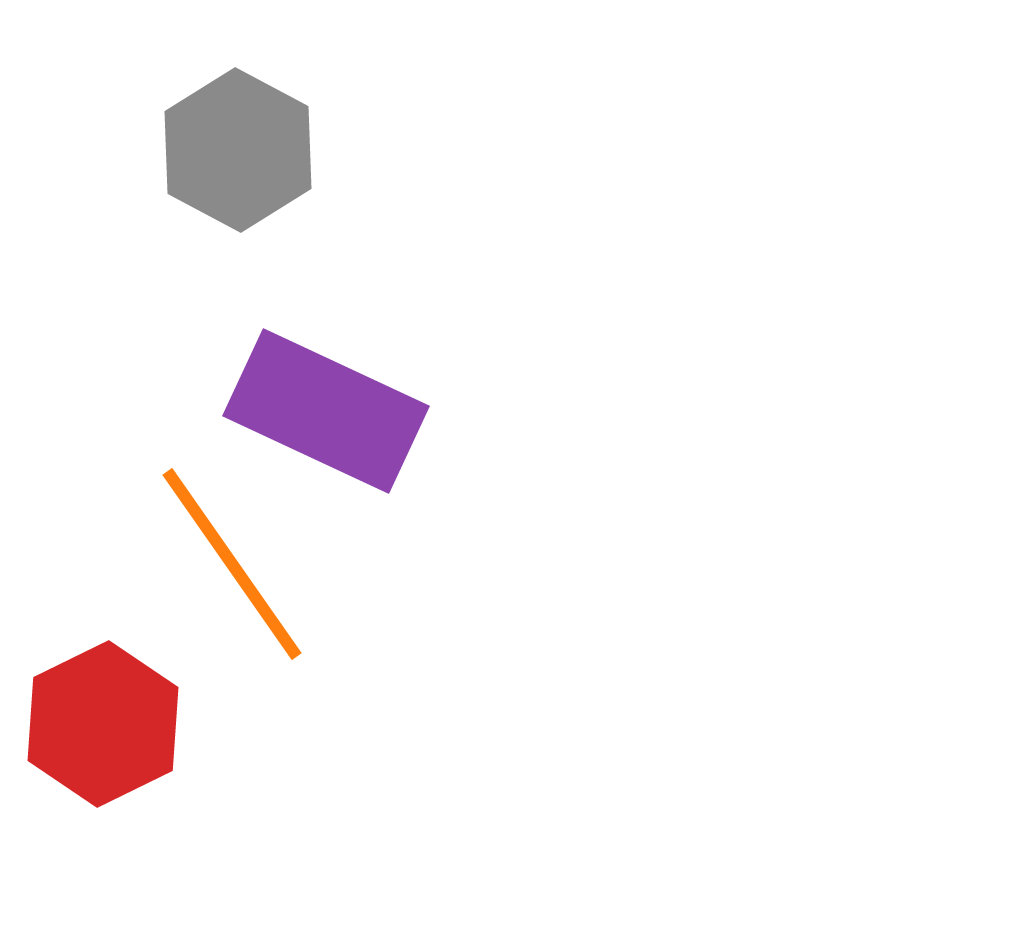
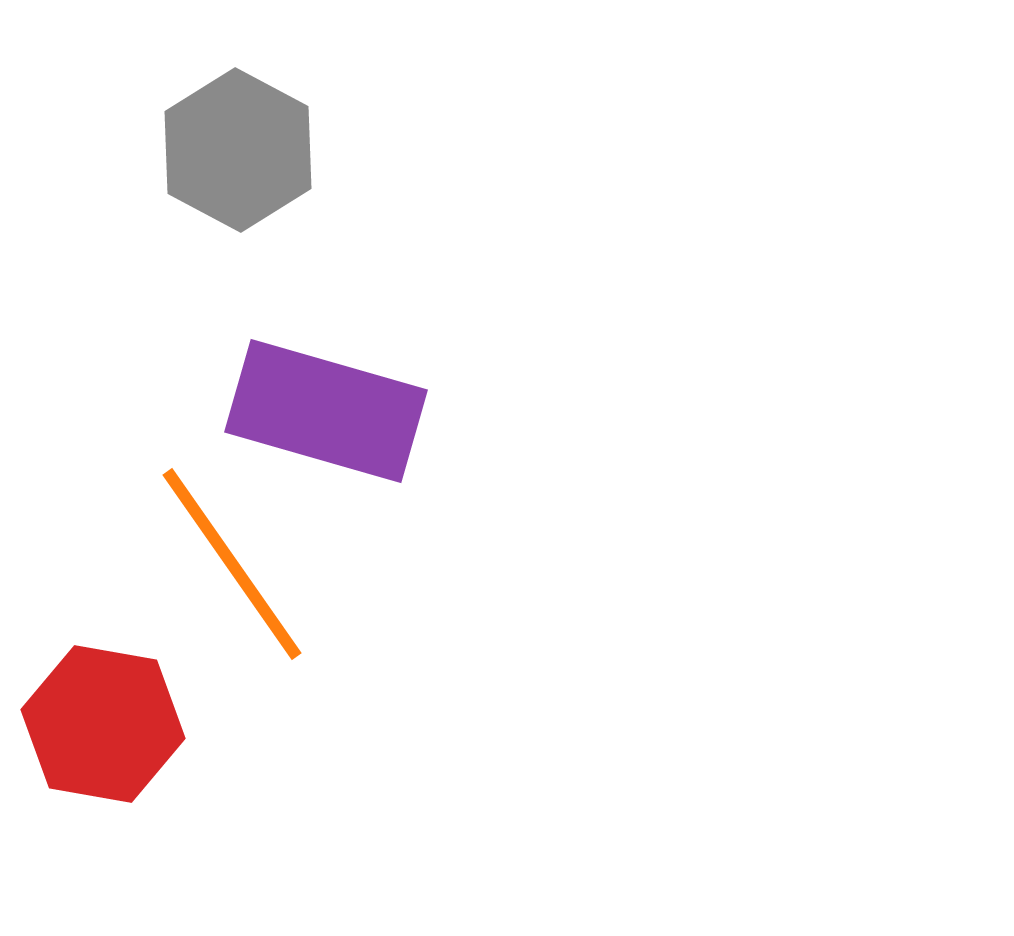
purple rectangle: rotated 9 degrees counterclockwise
red hexagon: rotated 24 degrees counterclockwise
